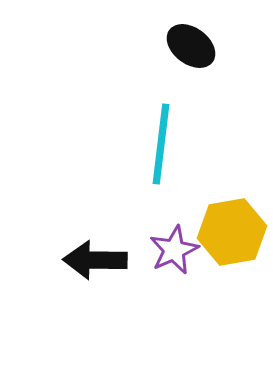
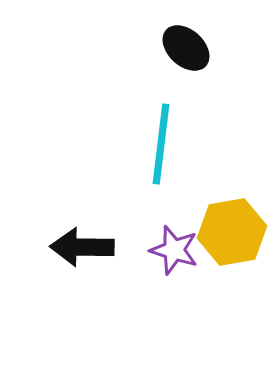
black ellipse: moved 5 px left, 2 px down; rotated 6 degrees clockwise
purple star: rotated 30 degrees counterclockwise
black arrow: moved 13 px left, 13 px up
